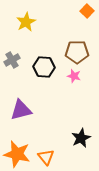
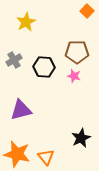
gray cross: moved 2 px right
